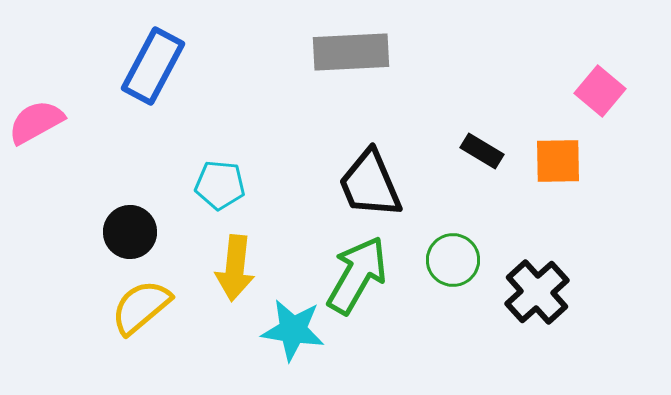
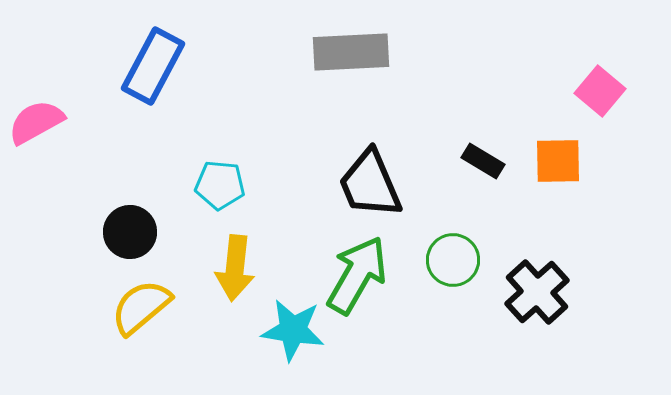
black rectangle: moved 1 px right, 10 px down
